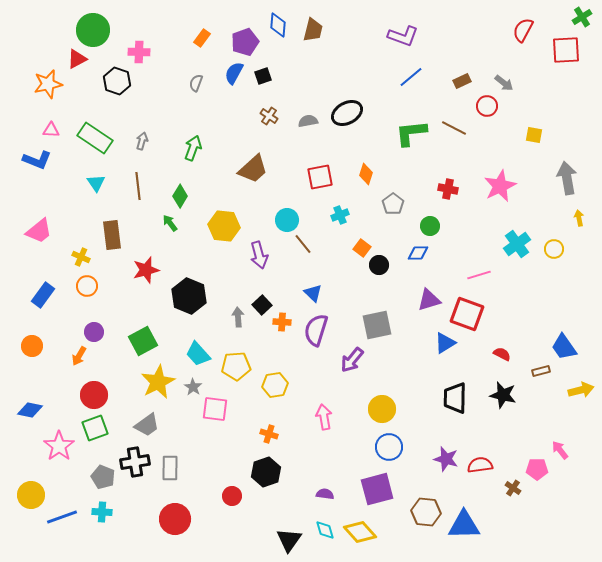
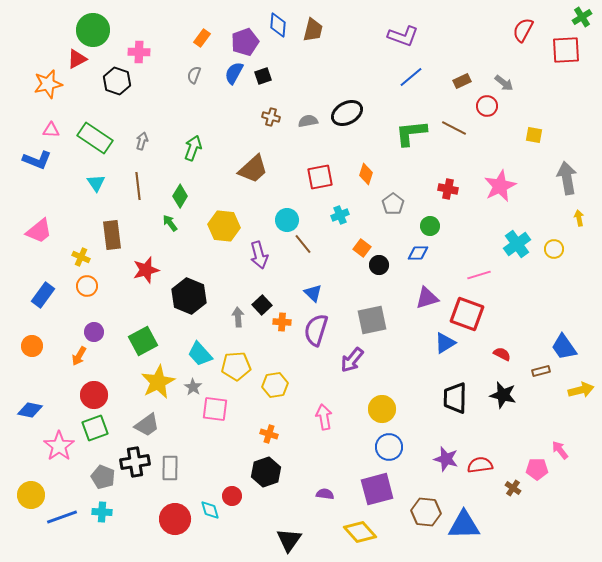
gray semicircle at (196, 83): moved 2 px left, 8 px up
brown cross at (269, 116): moved 2 px right, 1 px down; rotated 18 degrees counterclockwise
purple triangle at (429, 300): moved 2 px left, 2 px up
gray square at (377, 325): moved 5 px left, 5 px up
cyan trapezoid at (198, 354): moved 2 px right
cyan diamond at (325, 530): moved 115 px left, 20 px up
